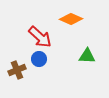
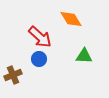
orange diamond: rotated 35 degrees clockwise
green triangle: moved 3 px left
brown cross: moved 4 px left, 5 px down
